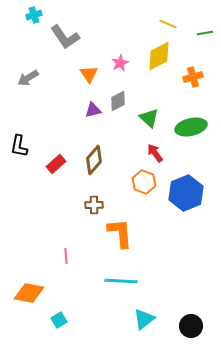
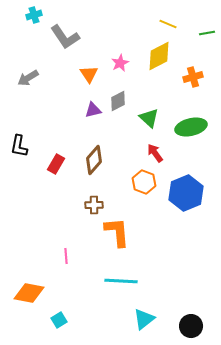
green line: moved 2 px right
red rectangle: rotated 18 degrees counterclockwise
orange L-shape: moved 3 px left, 1 px up
